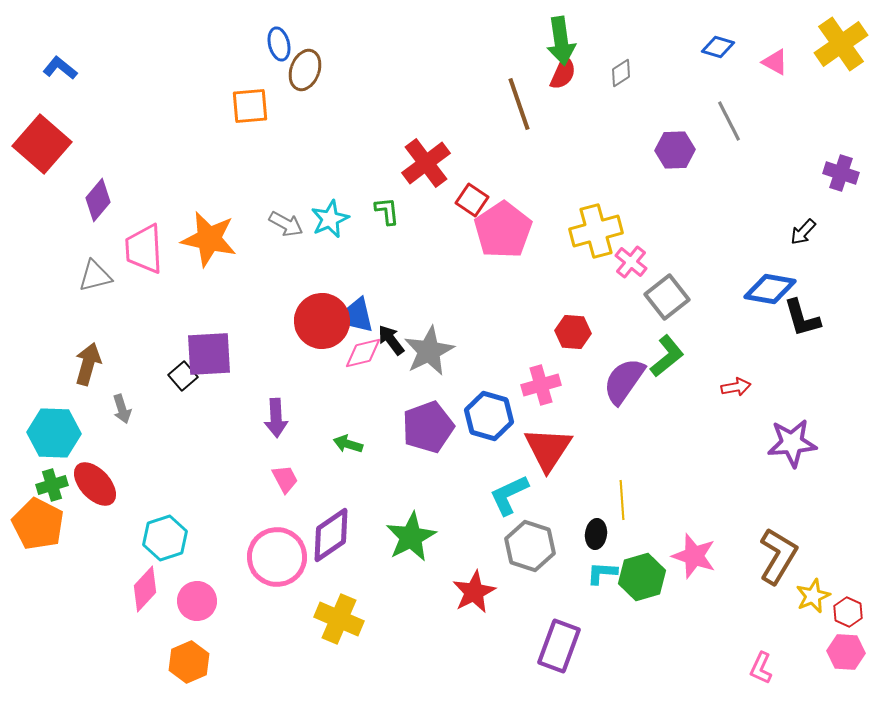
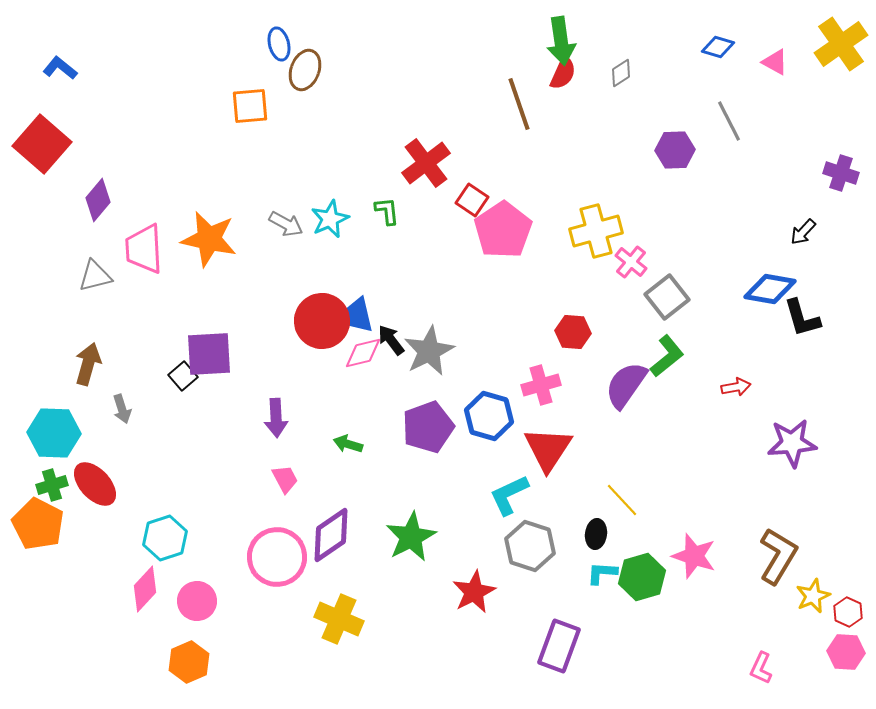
purple semicircle at (624, 381): moved 2 px right, 4 px down
yellow line at (622, 500): rotated 39 degrees counterclockwise
